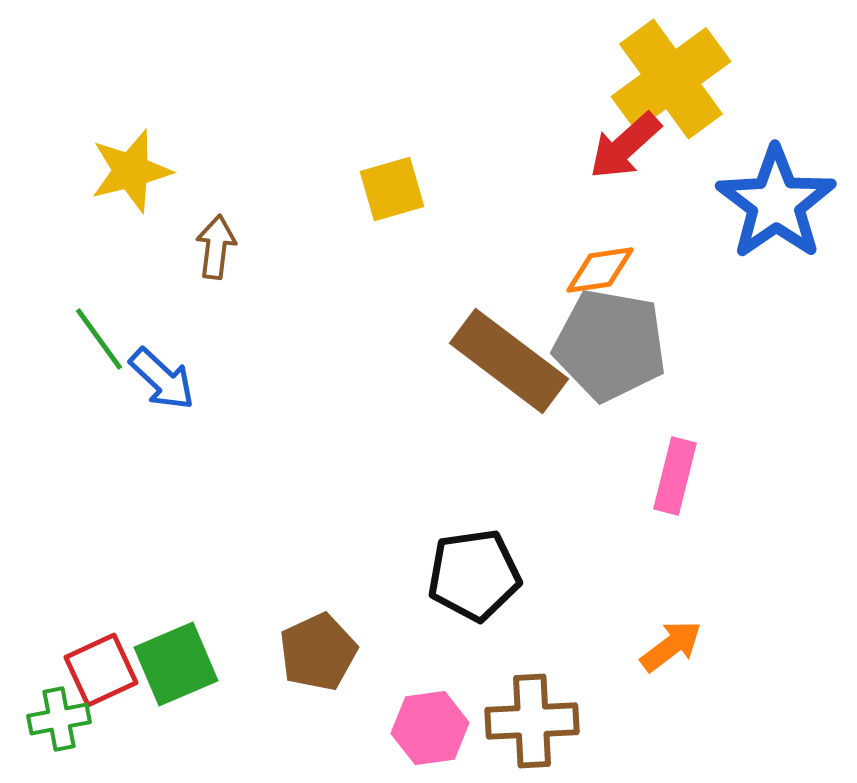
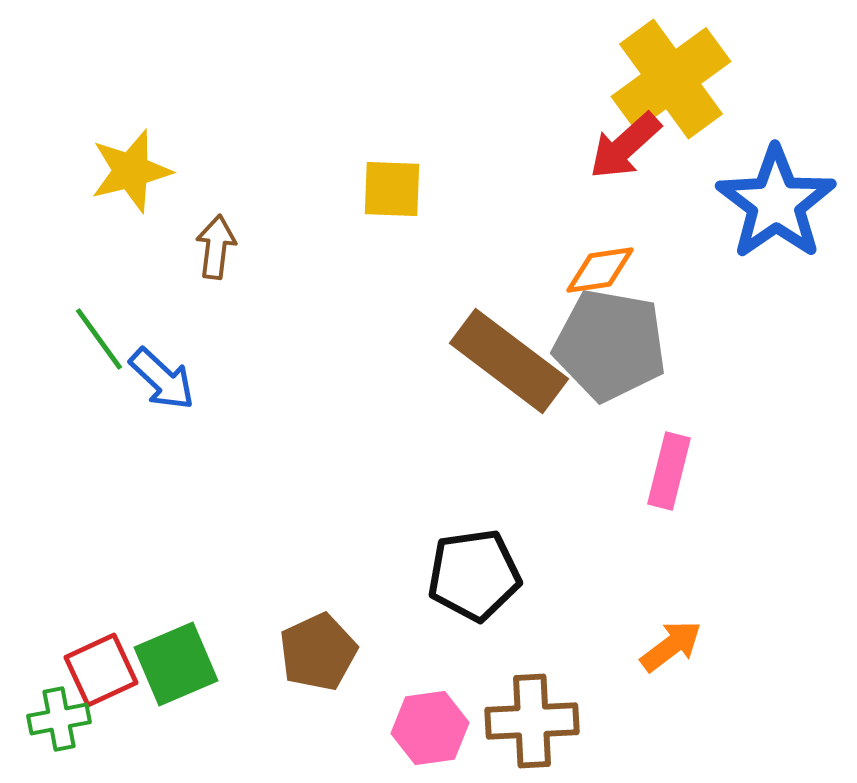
yellow square: rotated 18 degrees clockwise
pink rectangle: moved 6 px left, 5 px up
